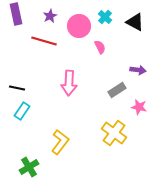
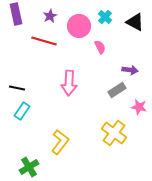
purple arrow: moved 8 px left
